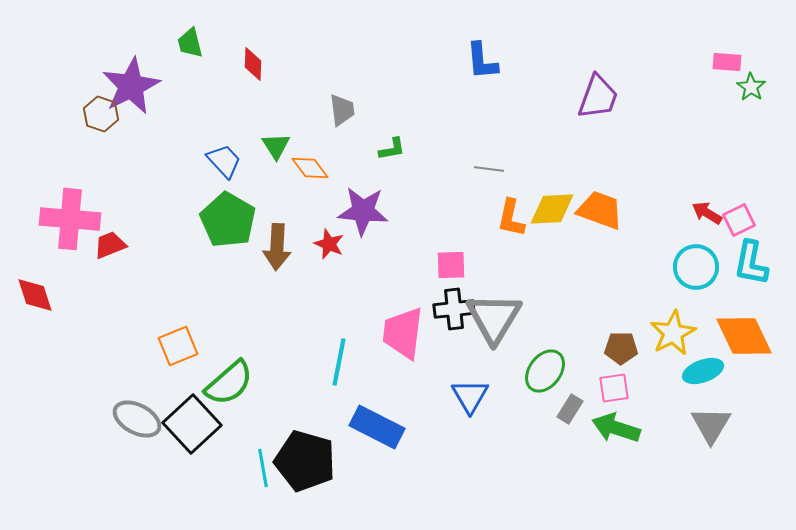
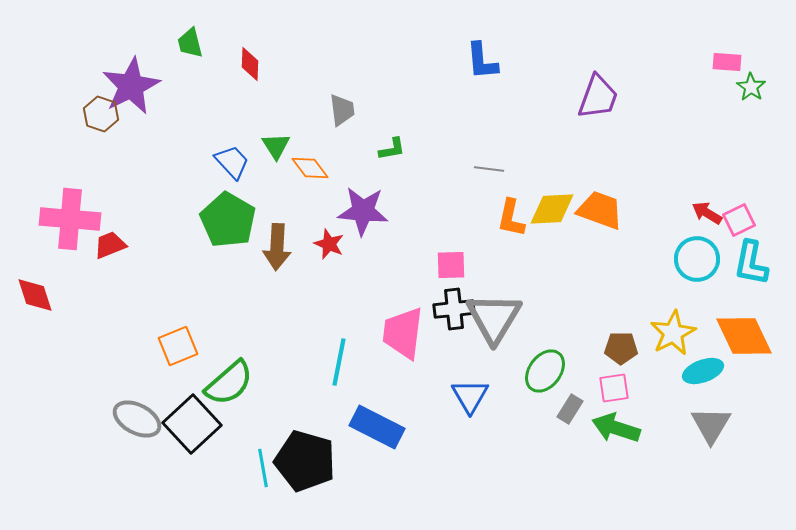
red diamond at (253, 64): moved 3 px left
blue trapezoid at (224, 161): moved 8 px right, 1 px down
cyan circle at (696, 267): moved 1 px right, 8 px up
